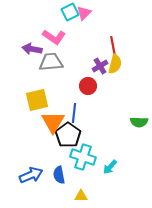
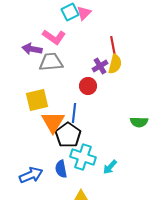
blue semicircle: moved 2 px right, 6 px up
